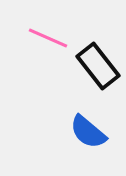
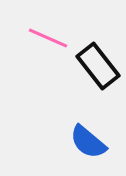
blue semicircle: moved 10 px down
